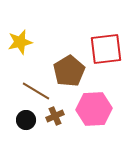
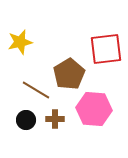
brown pentagon: moved 3 px down
brown line: moved 1 px up
pink hexagon: rotated 8 degrees clockwise
brown cross: moved 3 px down; rotated 24 degrees clockwise
